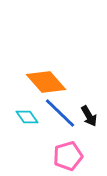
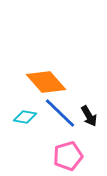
cyan diamond: moved 2 px left; rotated 45 degrees counterclockwise
